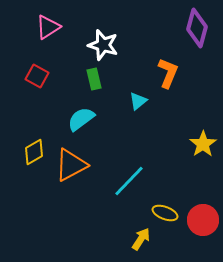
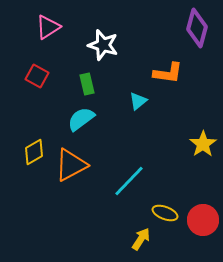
orange L-shape: rotated 76 degrees clockwise
green rectangle: moved 7 px left, 5 px down
